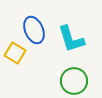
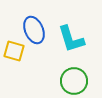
yellow square: moved 1 px left, 2 px up; rotated 15 degrees counterclockwise
